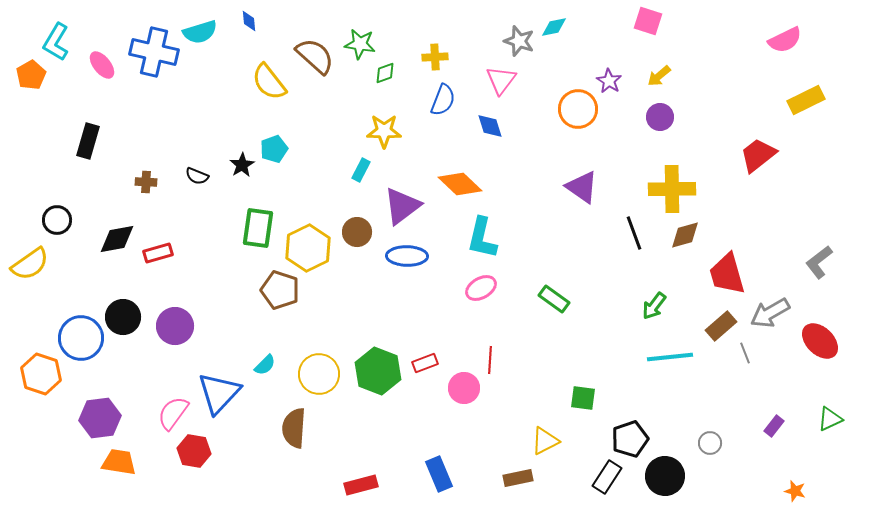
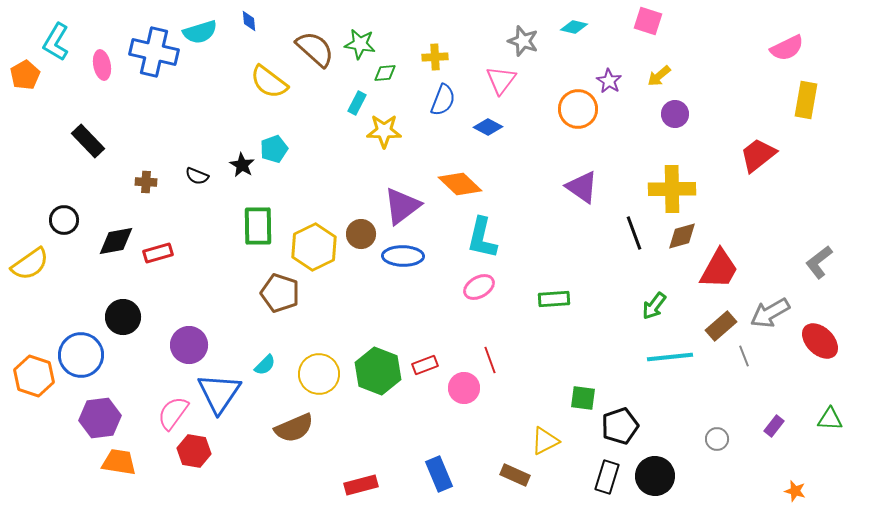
cyan diamond at (554, 27): moved 20 px right; rotated 24 degrees clockwise
pink semicircle at (785, 40): moved 2 px right, 8 px down
gray star at (519, 41): moved 4 px right
brown semicircle at (315, 56): moved 7 px up
pink ellipse at (102, 65): rotated 28 degrees clockwise
green diamond at (385, 73): rotated 15 degrees clockwise
orange pentagon at (31, 75): moved 6 px left
yellow semicircle at (269, 82): rotated 15 degrees counterclockwise
yellow rectangle at (806, 100): rotated 54 degrees counterclockwise
purple circle at (660, 117): moved 15 px right, 3 px up
blue diamond at (490, 126): moved 2 px left, 1 px down; rotated 44 degrees counterclockwise
black rectangle at (88, 141): rotated 60 degrees counterclockwise
black star at (242, 165): rotated 10 degrees counterclockwise
cyan rectangle at (361, 170): moved 4 px left, 67 px up
black circle at (57, 220): moved 7 px right
green rectangle at (258, 228): moved 2 px up; rotated 9 degrees counterclockwise
brown circle at (357, 232): moved 4 px right, 2 px down
brown diamond at (685, 235): moved 3 px left, 1 px down
black diamond at (117, 239): moved 1 px left, 2 px down
yellow hexagon at (308, 248): moved 6 px right, 1 px up
blue ellipse at (407, 256): moved 4 px left
red trapezoid at (727, 274): moved 8 px left, 5 px up; rotated 135 degrees counterclockwise
pink ellipse at (481, 288): moved 2 px left, 1 px up
brown pentagon at (280, 290): moved 3 px down
green rectangle at (554, 299): rotated 40 degrees counterclockwise
purple circle at (175, 326): moved 14 px right, 19 px down
blue circle at (81, 338): moved 17 px down
gray line at (745, 353): moved 1 px left, 3 px down
red line at (490, 360): rotated 24 degrees counterclockwise
red rectangle at (425, 363): moved 2 px down
orange hexagon at (41, 374): moved 7 px left, 2 px down
blue triangle at (219, 393): rotated 9 degrees counterclockwise
green triangle at (830, 419): rotated 28 degrees clockwise
brown semicircle at (294, 428): rotated 117 degrees counterclockwise
black pentagon at (630, 439): moved 10 px left, 13 px up
gray circle at (710, 443): moved 7 px right, 4 px up
black circle at (665, 476): moved 10 px left
black rectangle at (607, 477): rotated 16 degrees counterclockwise
brown rectangle at (518, 478): moved 3 px left, 3 px up; rotated 36 degrees clockwise
